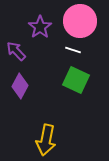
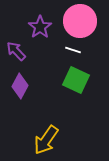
yellow arrow: rotated 24 degrees clockwise
